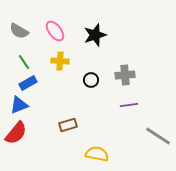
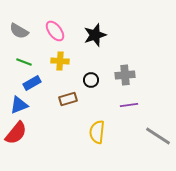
green line: rotated 35 degrees counterclockwise
blue rectangle: moved 4 px right
brown rectangle: moved 26 px up
yellow semicircle: moved 22 px up; rotated 95 degrees counterclockwise
